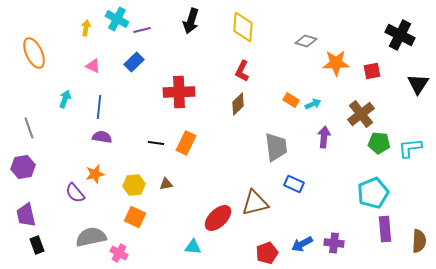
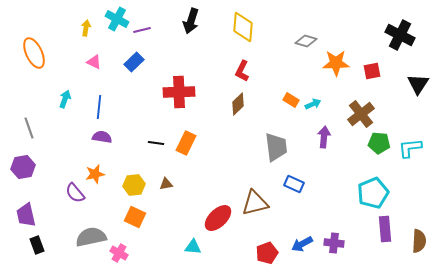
pink triangle at (93, 66): moved 1 px right, 4 px up
